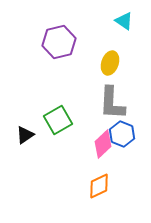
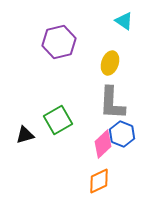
black triangle: rotated 18 degrees clockwise
orange diamond: moved 5 px up
